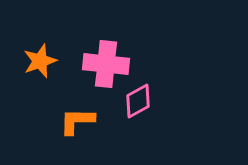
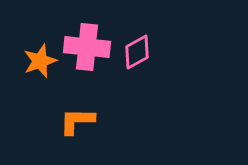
pink cross: moved 19 px left, 17 px up
pink diamond: moved 1 px left, 49 px up
